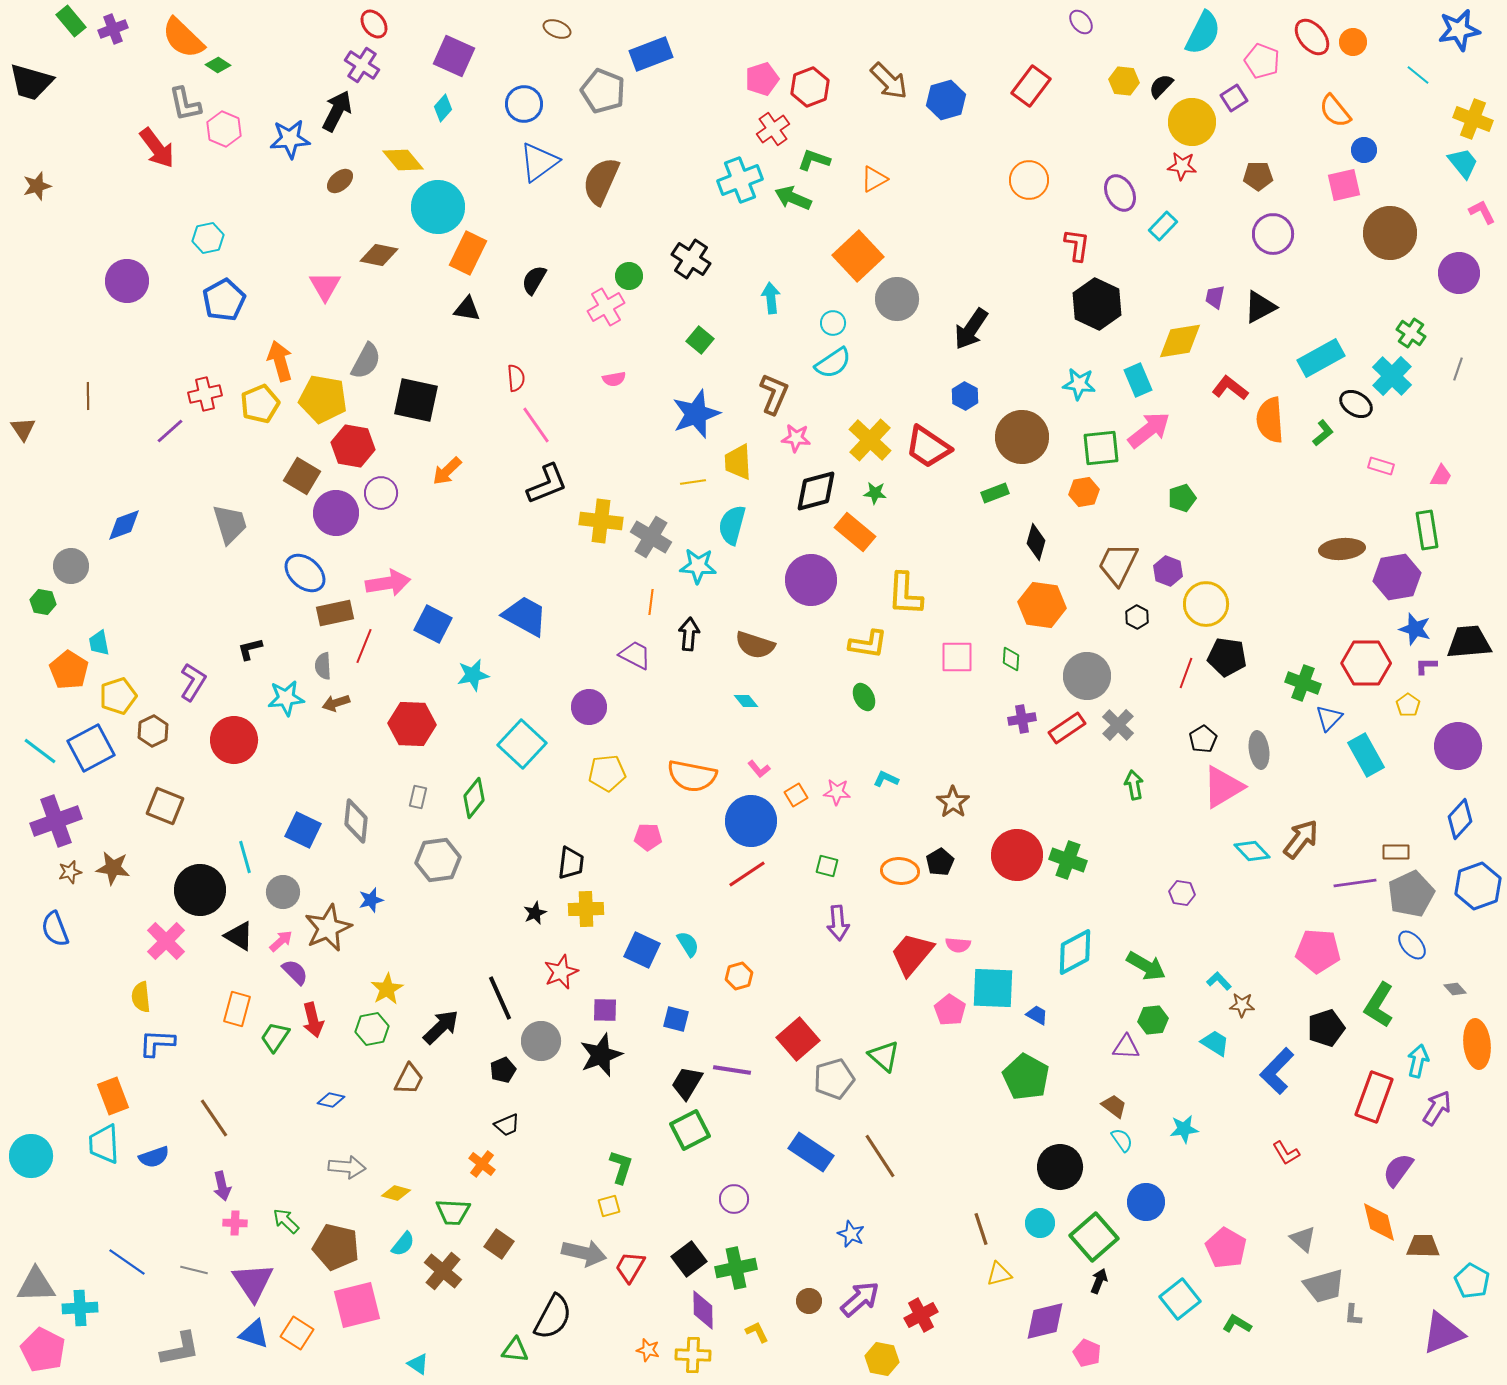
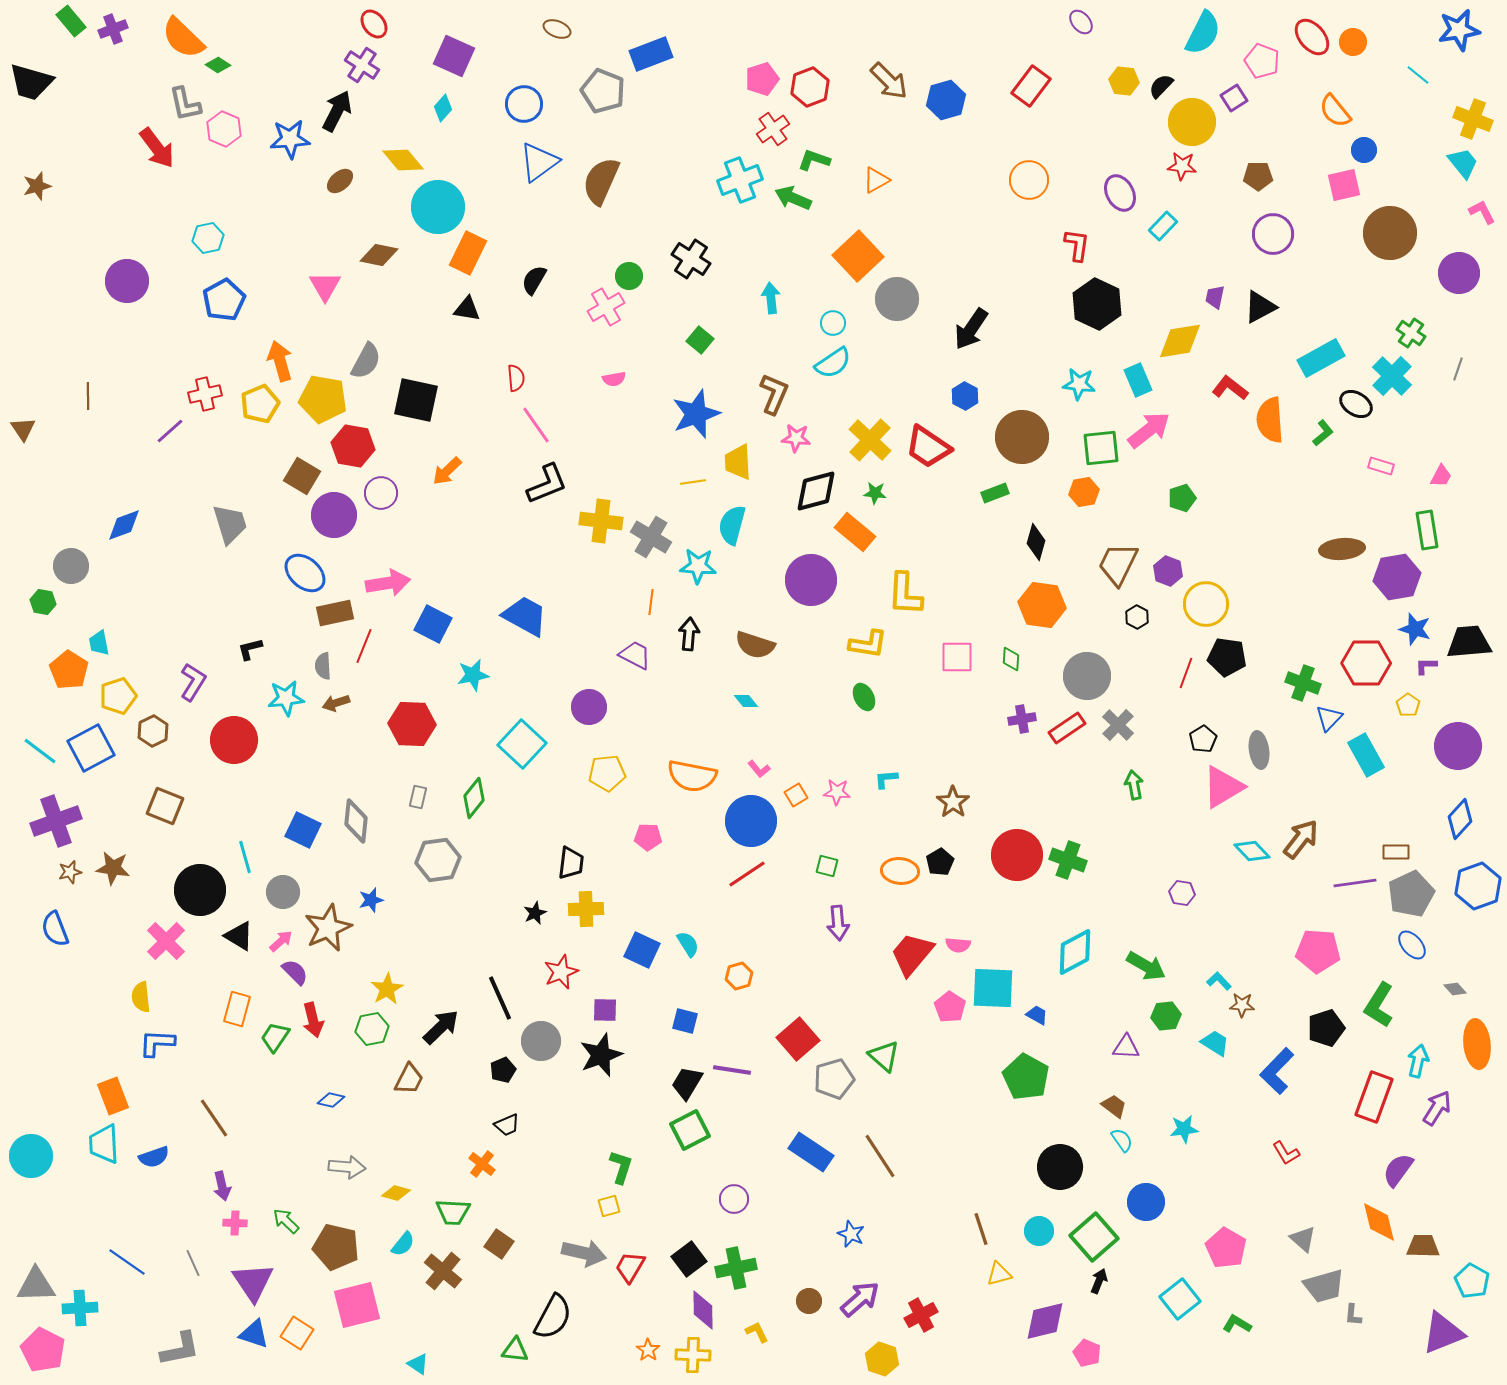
orange triangle at (874, 179): moved 2 px right, 1 px down
purple circle at (336, 513): moved 2 px left, 2 px down
cyan L-shape at (886, 779): rotated 30 degrees counterclockwise
pink pentagon at (950, 1010): moved 3 px up
blue square at (676, 1019): moved 9 px right, 2 px down
green hexagon at (1153, 1020): moved 13 px right, 4 px up
cyan circle at (1040, 1223): moved 1 px left, 8 px down
gray line at (194, 1270): moved 1 px left, 7 px up; rotated 52 degrees clockwise
orange star at (648, 1350): rotated 20 degrees clockwise
yellow hexagon at (882, 1359): rotated 8 degrees clockwise
